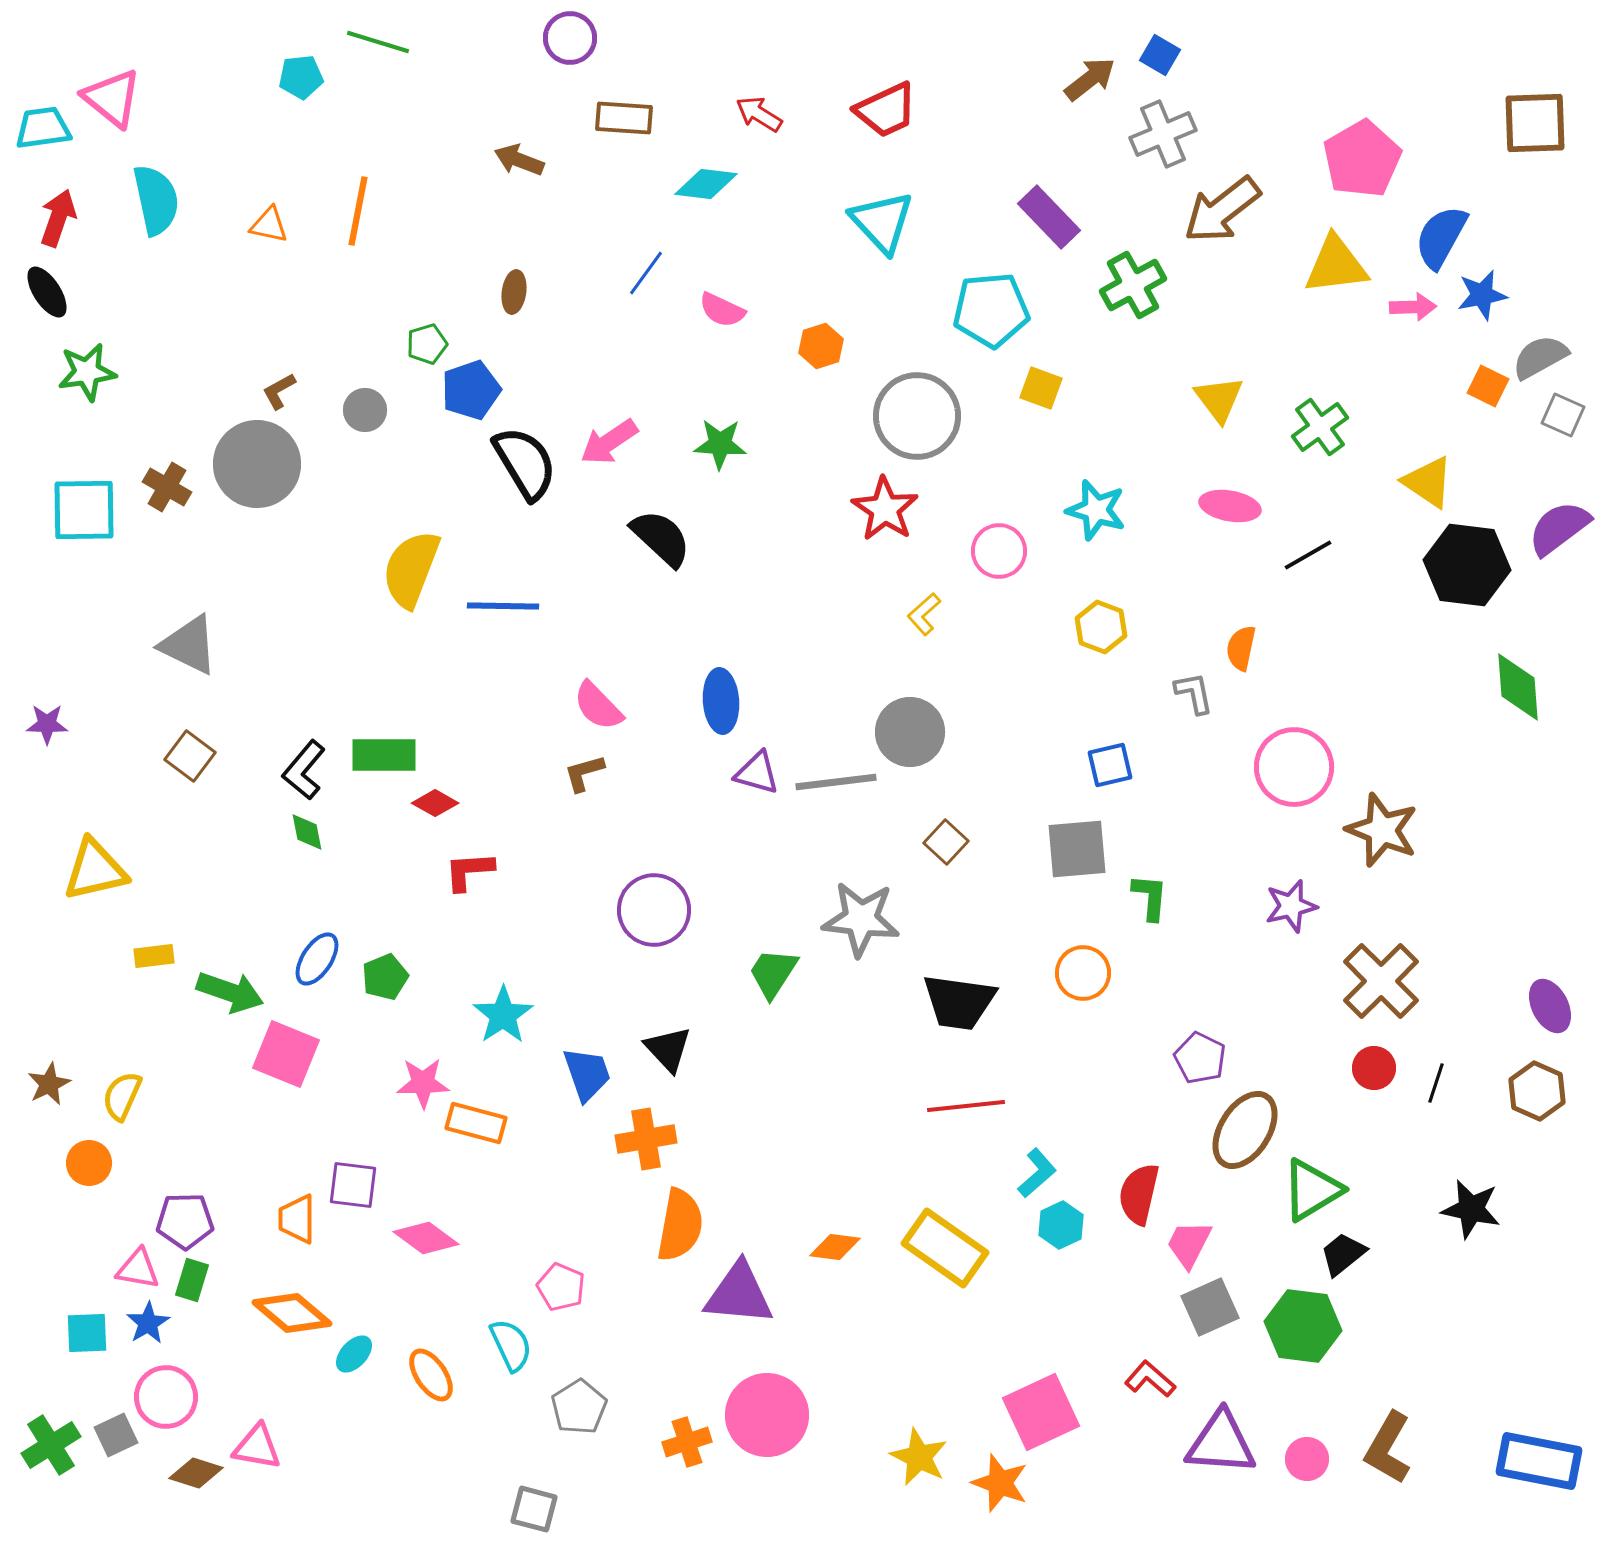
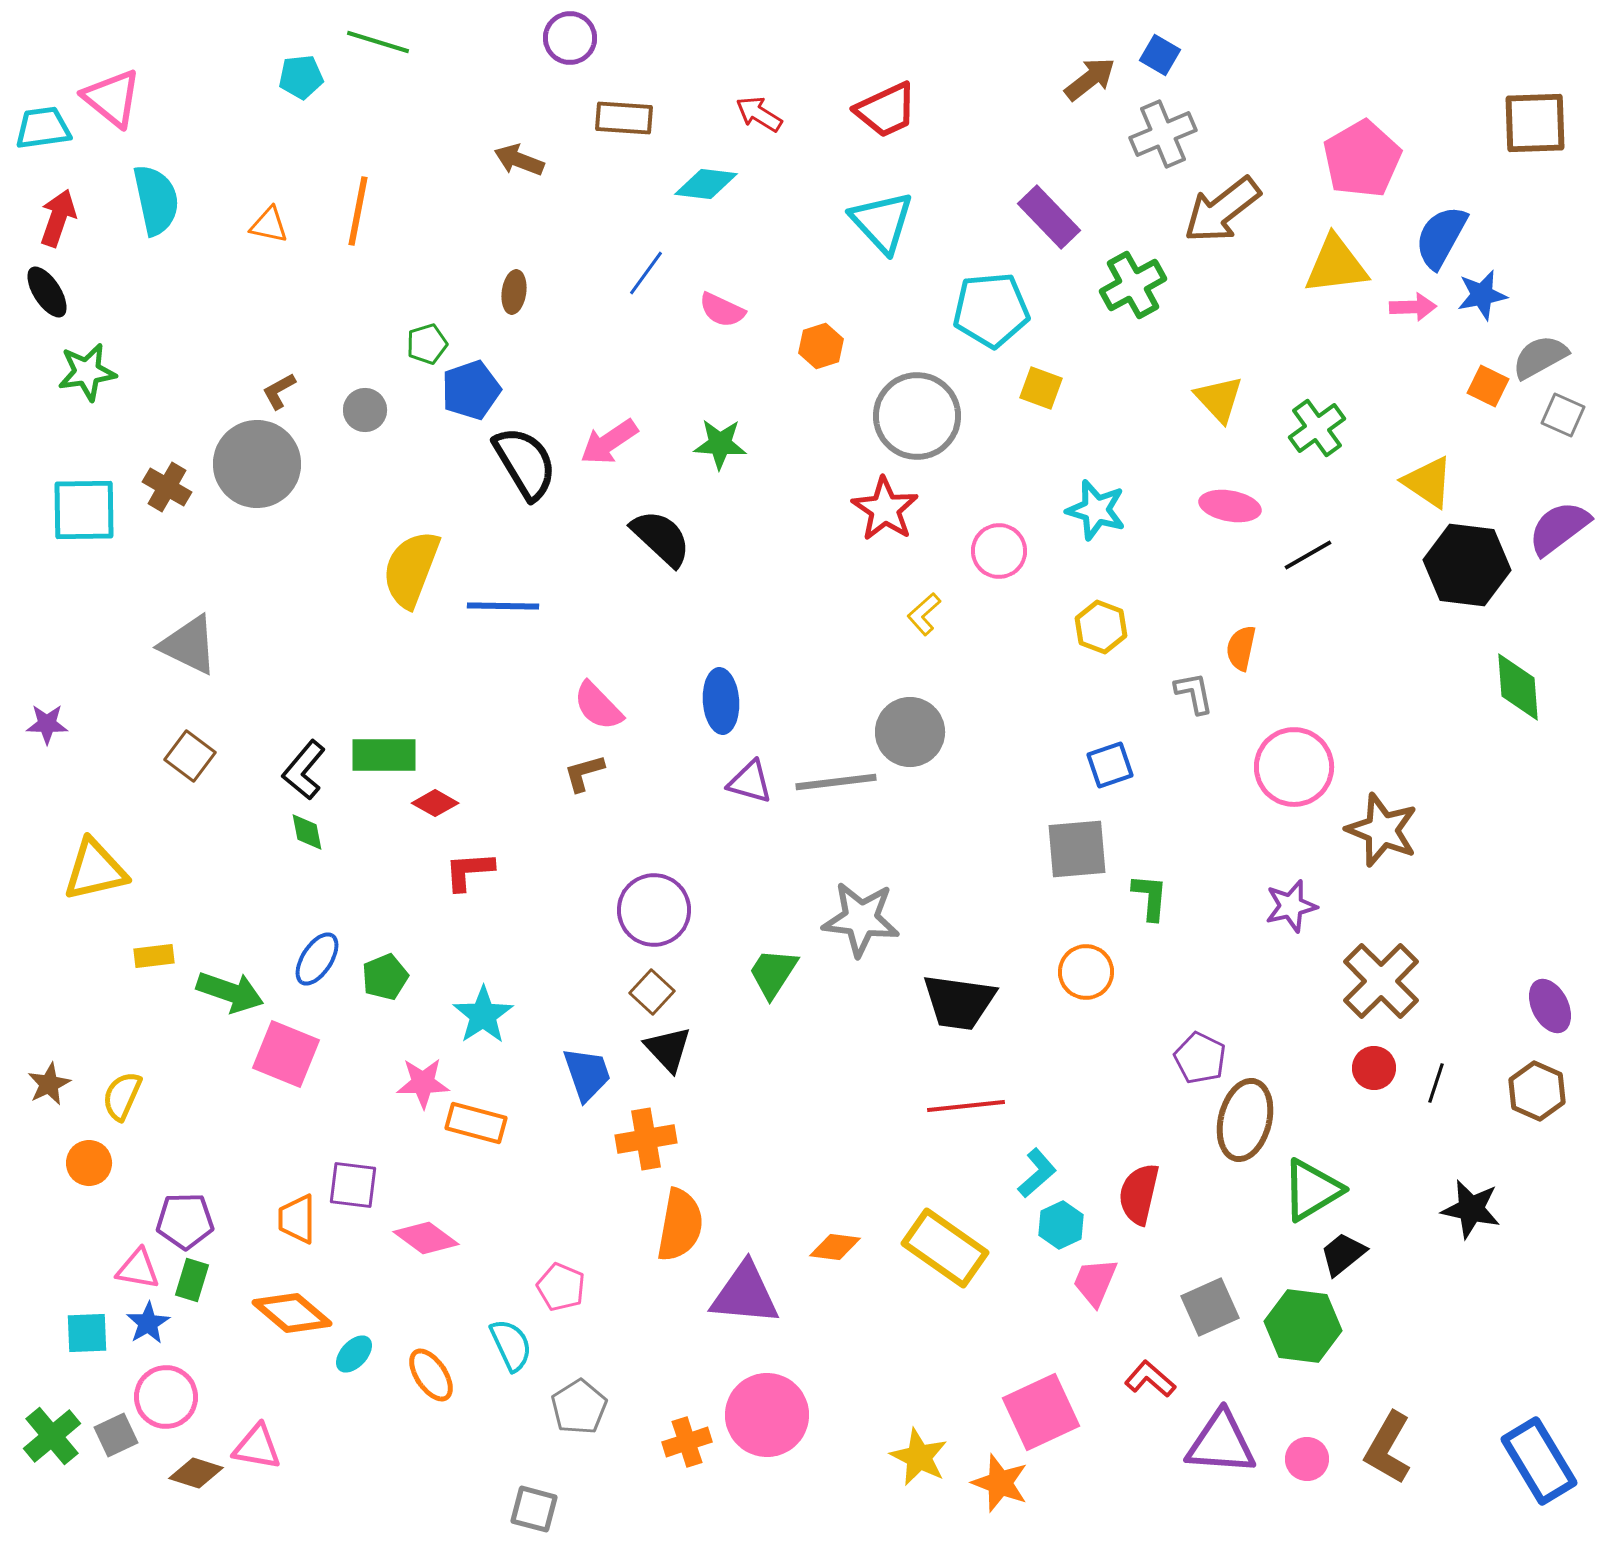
yellow triangle at (1219, 399): rotated 6 degrees counterclockwise
green cross at (1320, 427): moved 3 px left, 1 px down
blue square at (1110, 765): rotated 6 degrees counterclockwise
purple triangle at (757, 773): moved 7 px left, 9 px down
brown square at (946, 842): moved 294 px left, 150 px down
orange circle at (1083, 973): moved 3 px right, 1 px up
cyan star at (503, 1015): moved 20 px left
brown ellipse at (1245, 1130): moved 10 px up; rotated 18 degrees counterclockwise
pink trapezoid at (1189, 1244): moved 94 px left, 38 px down; rotated 4 degrees counterclockwise
purple triangle at (739, 1294): moved 6 px right
green cross at (51, 1445): moved 1 px right, 9 px up; rotated 8 degrees counterclockwise
blue rectangle at (1539, 1461): rotated 48 degrees clockwise
